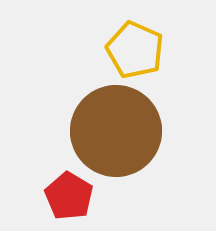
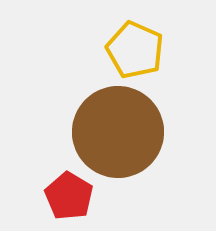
brown circle: moved 2 px right, 1 px down
